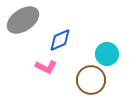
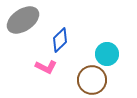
blue diamond: rotated 20 degrees counterclockwise
brown circle: moved 1 px right
